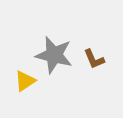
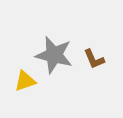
yellow triangle: rotated 15 degrees clockwise
